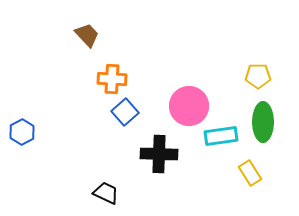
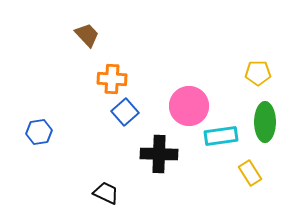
yellow pentagon: moved 3 px up
green ellipse: moved 2 px right
blue hexagon: moved 17 px right; rotated 20 degrees clockwise
